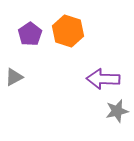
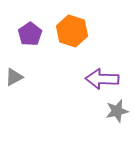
orange hexagon: moved 4 px right
purple arrow: moved 1 px left
